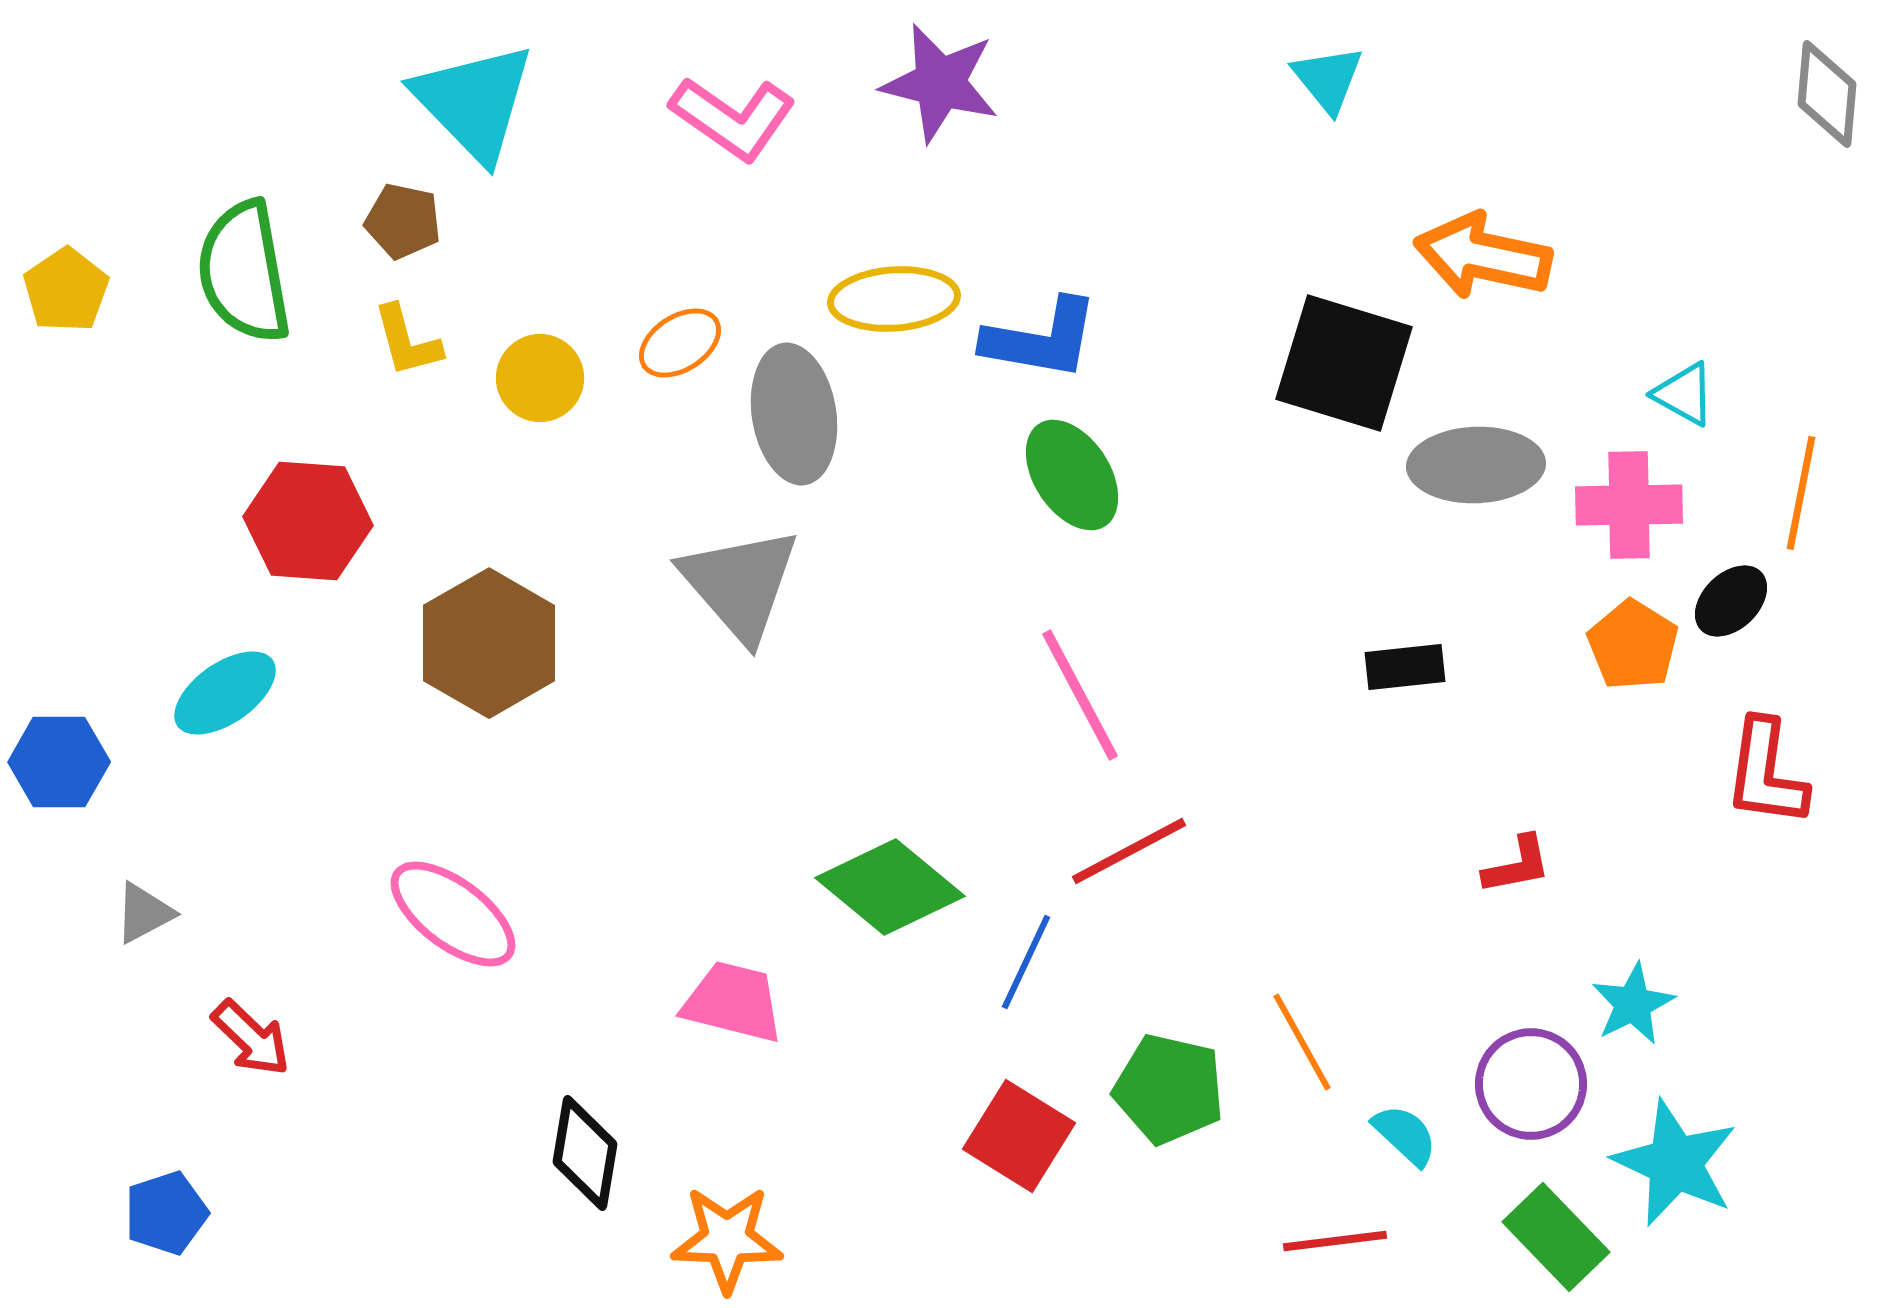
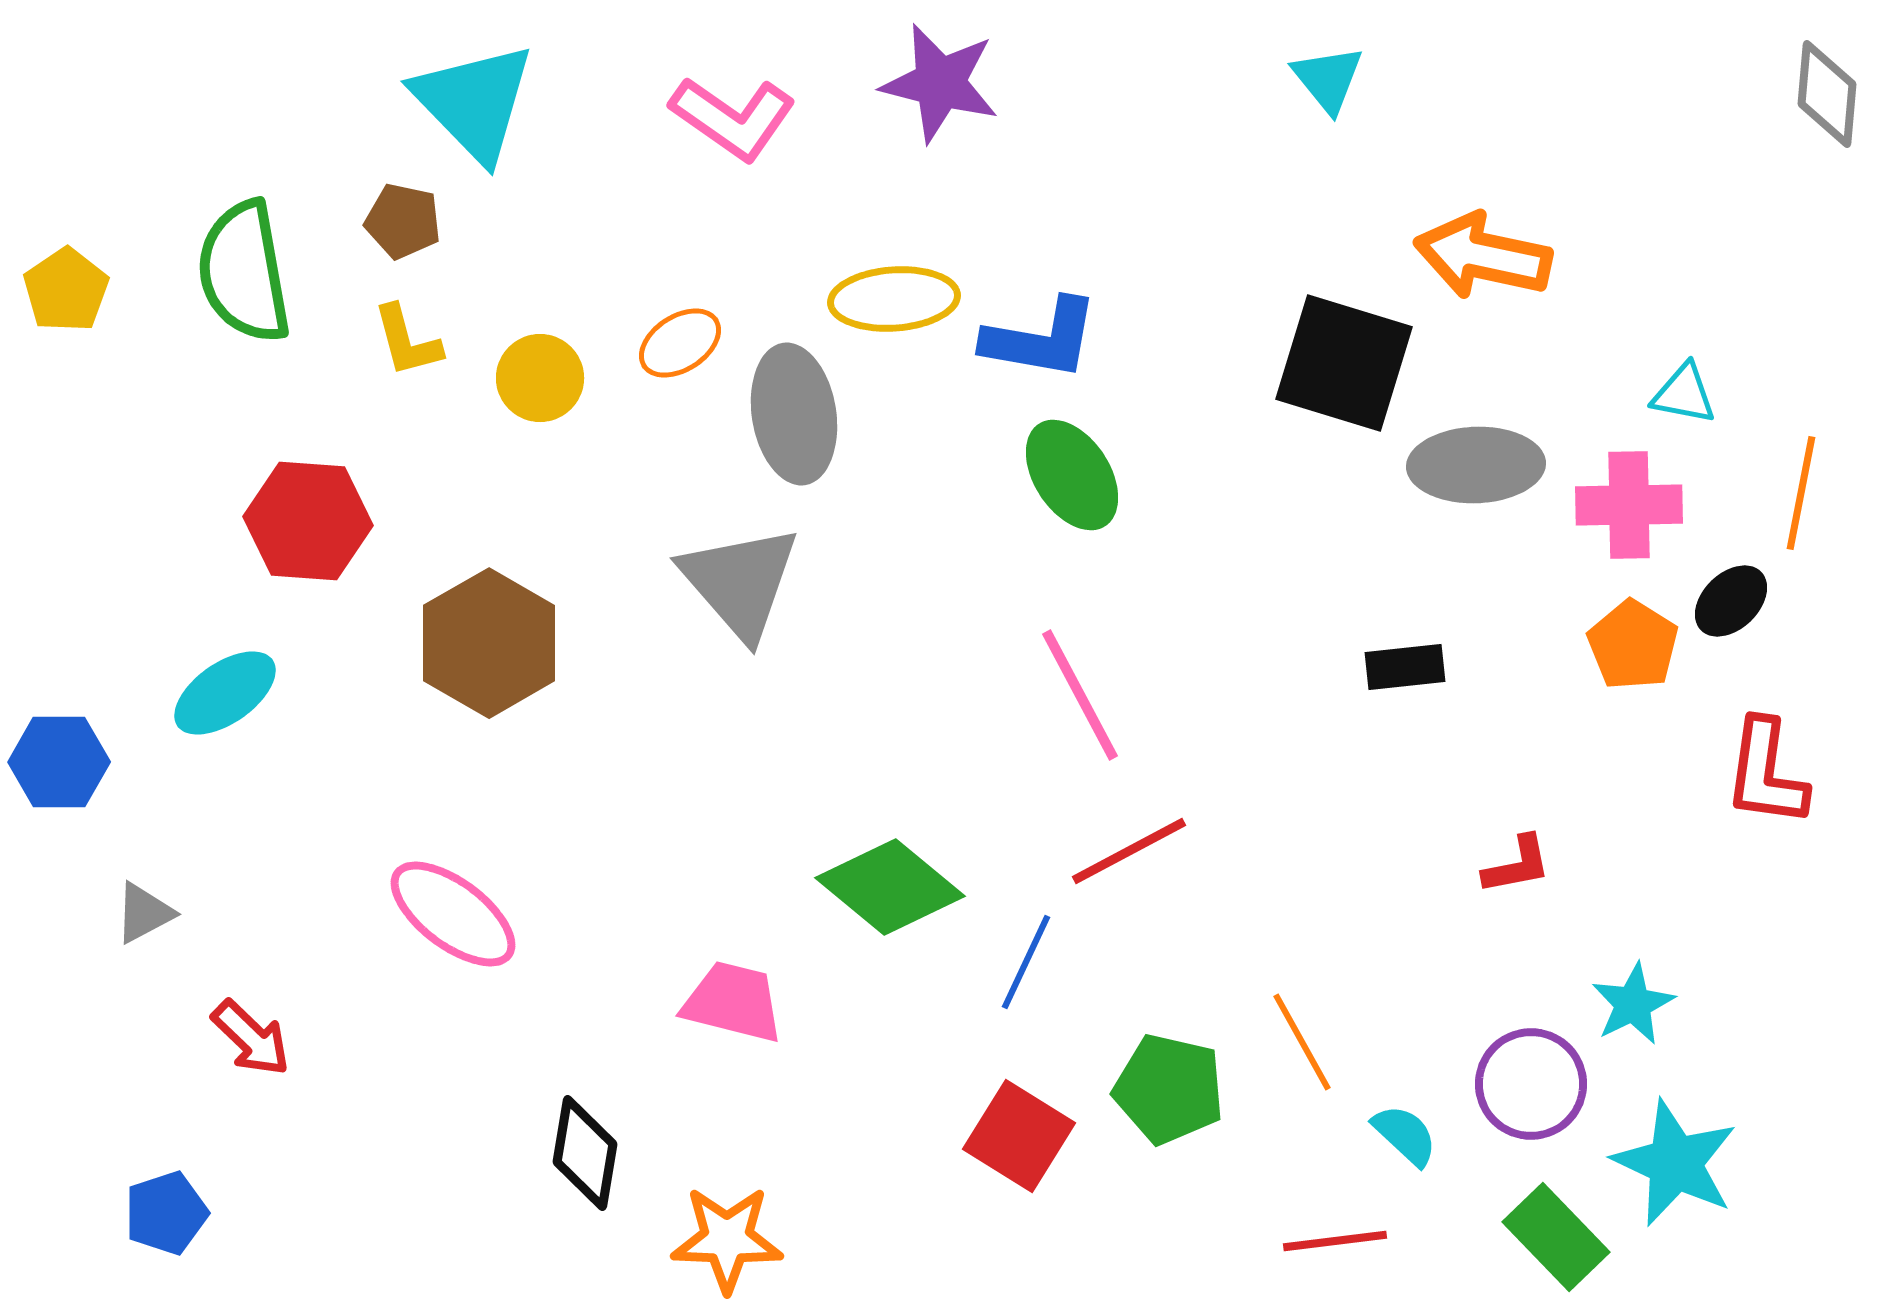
cyan triangle at (1684, 394): rotated 18 degrees counterclockwise
gray triangle at (740, 584): moved 2 px up
